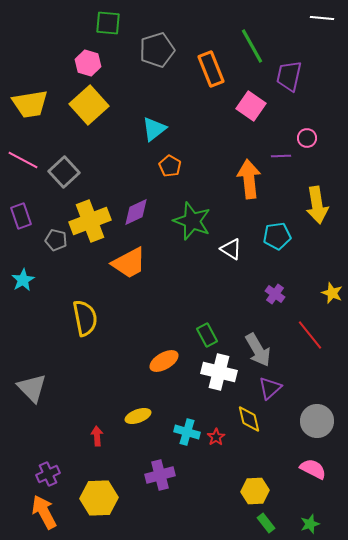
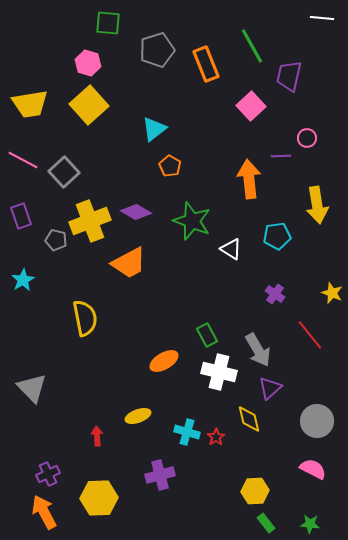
orange rectangle at (211, 69): moved 5 px left, 5 px up
pink square at (251, 106): rotated 12 degrees clockwise
purple diamond at (136, 212): rotated 56 degrees clockwise
green star at (310, 524): rotated 24 degrees clockwise
